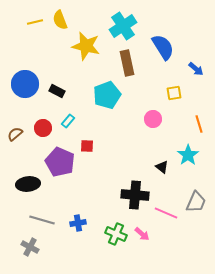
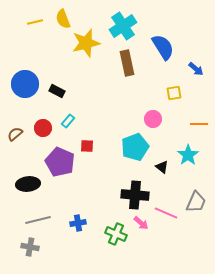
yellow semicircle: moved 3 px right, 1 px up
yellow star: moved 3 px up; rotated 28 degrees counterclockwise
cyan pentagon: moved 28 px right, 52 px down
orange line: rotated 72 degrees counterclockwise
gray line: moved 4 px left; rotated 30 degrees counterclockwise
pink arrow: moved 1 px left, 11 px up
gray cross: rotated 18 degrees counterclockwise
